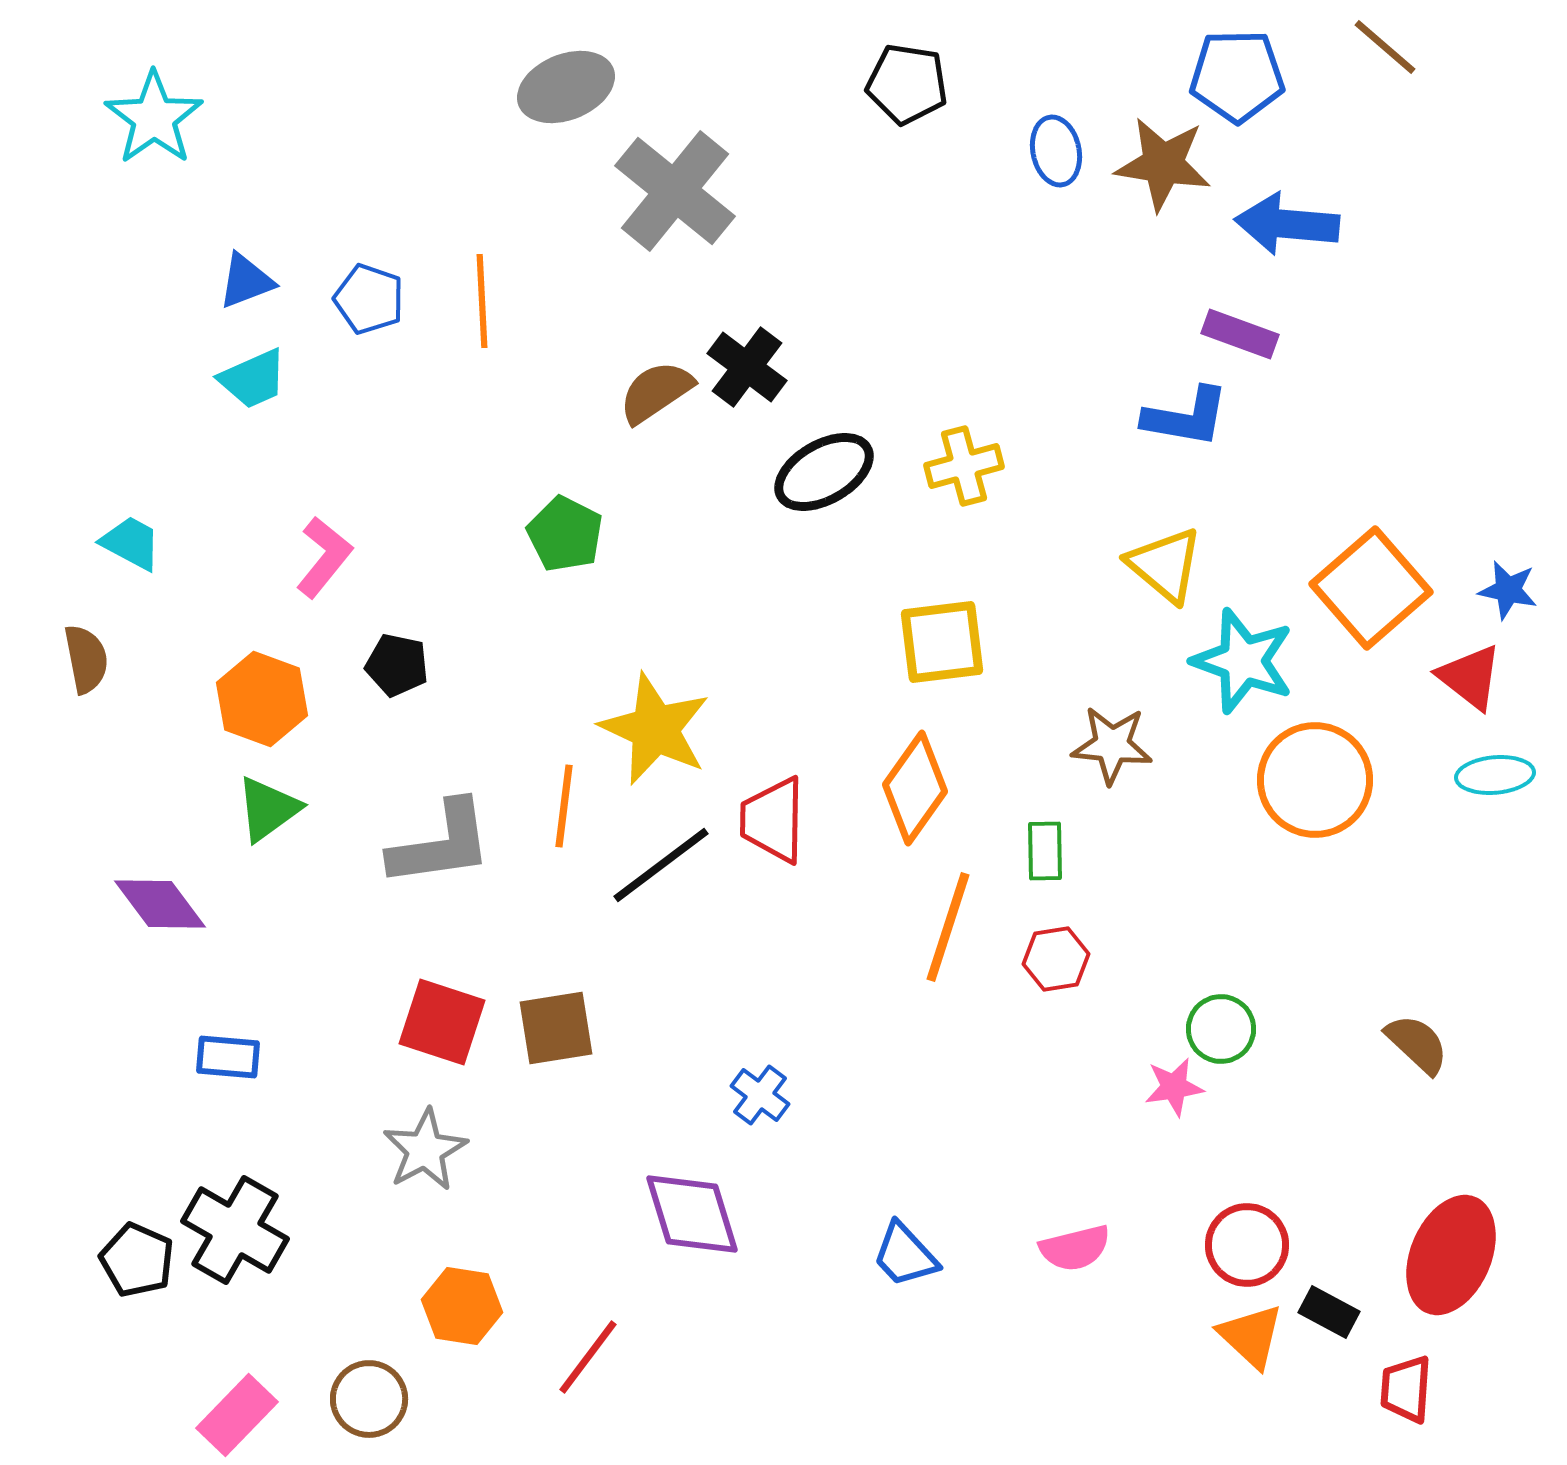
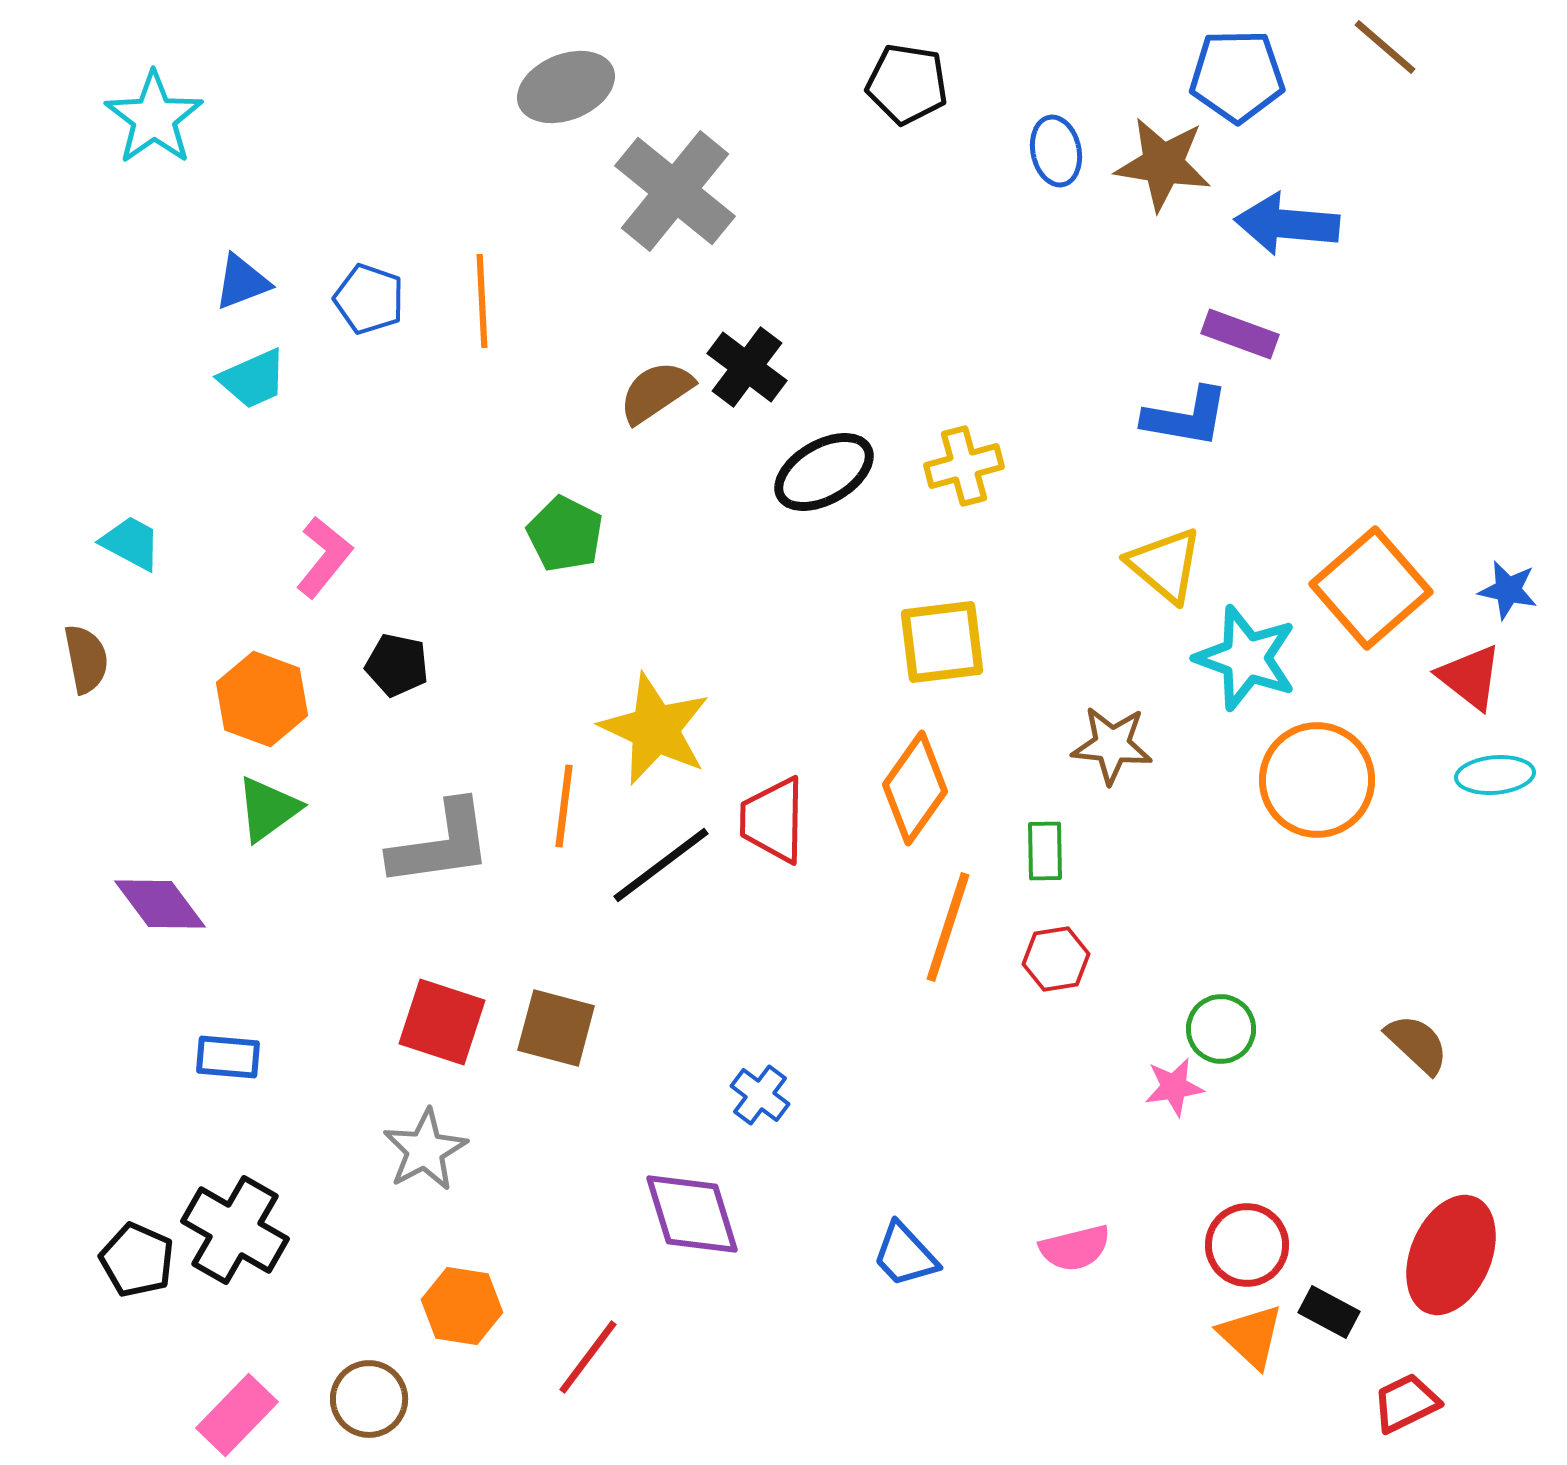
blue triangle at (246, 281): moved 4 px left, 1 px down
cyan star at (1243, 661): moved 3 px right, 3 px up
orange circle at (1315, 780): moved 2 px right
brown square at (556, 1028): rotated 24 degrees clockwise
red trapezoid at (1406, 1389): moved 14 px down; rotated 60 degrees clockwise
